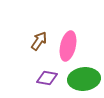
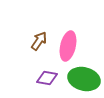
green ellipse: rotated 20 degrees clockwise
